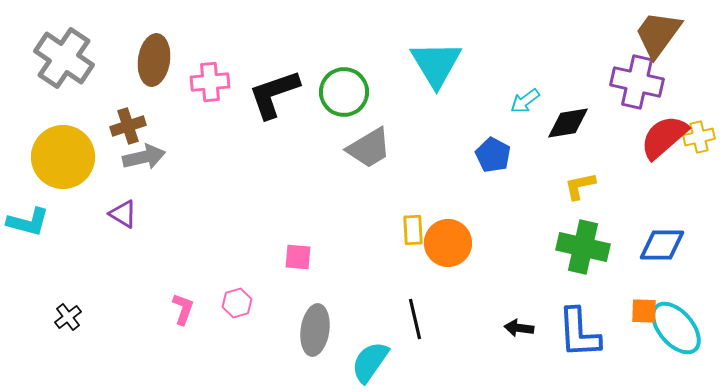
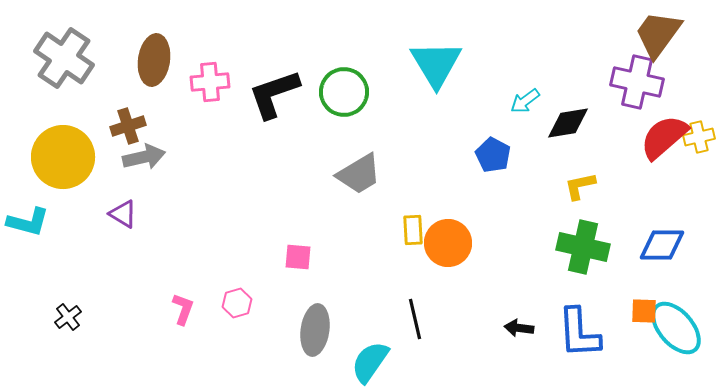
gray trapezoid: moved 10 px left, 26 px down
